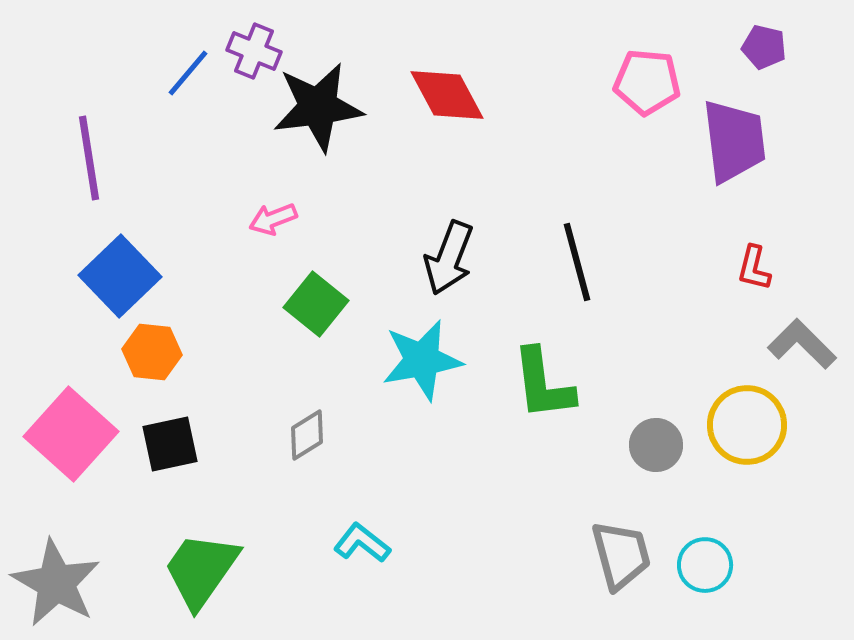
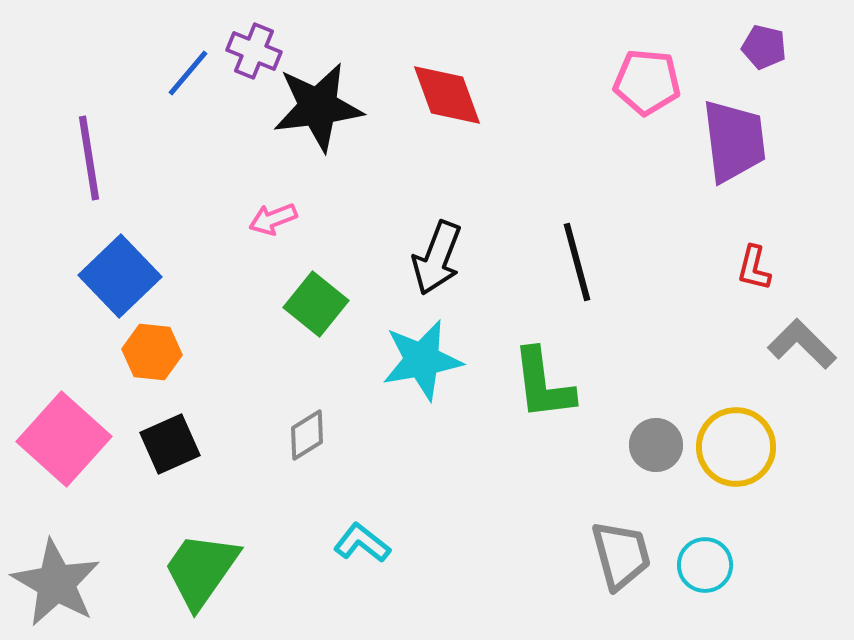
red diamond: rotated 8 degrees clockwise
black arrow: moved 12 px left
yellow circle: moved 11 px left, 22 px down
pink square: moved 7 px left, 5 px down
black square: rotated 12 degrees counterclockwise
